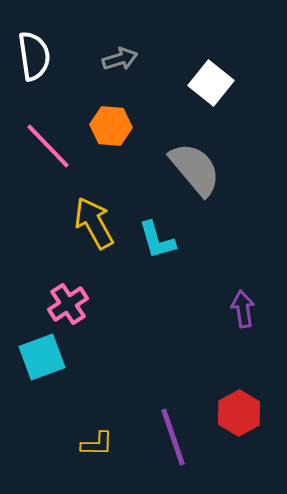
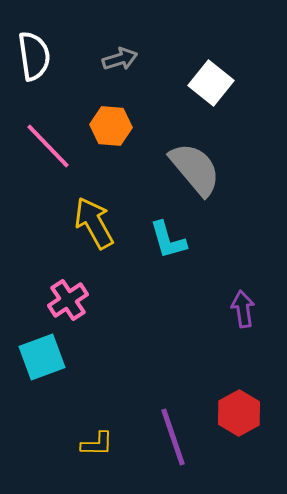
cyan L-shape: moved 11 px right
pink cross: moved 4 px up
